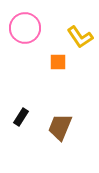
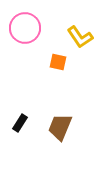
orange square: rotated 12 degrees clockwise
black rectangle: moved 1 px left, 6 px down
